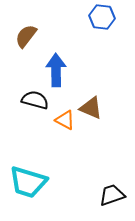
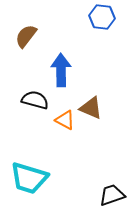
blue arrow: moved 5 px right
cyan trapezoid: moved 1 px right, 4 px up
